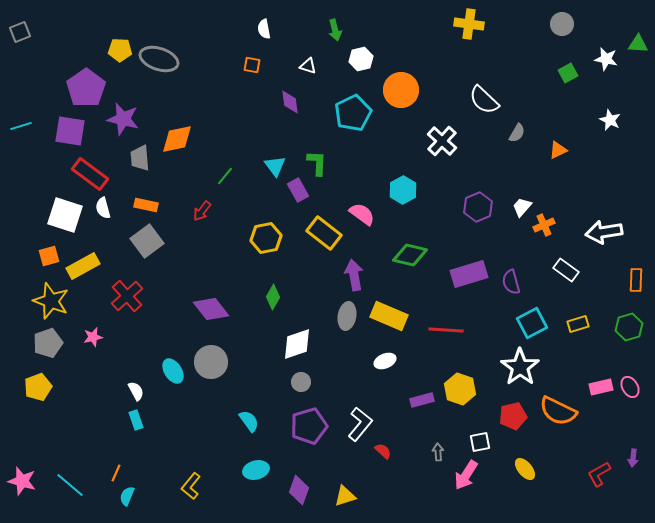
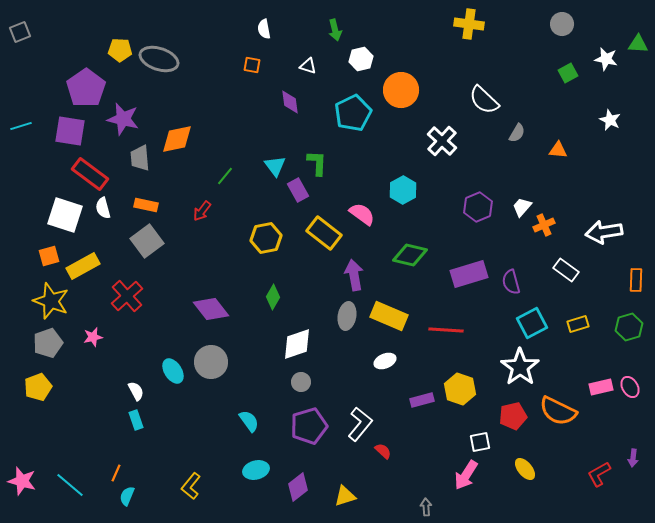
orange triangle at (558, 150): rotated 30 degrees clockwise
gray arrow at (438, 452): moved 12 px left, 55 px down
purple diamond at (299, 490): moved 1 px left, 3 px up; rotated 32 degrees clockwise
